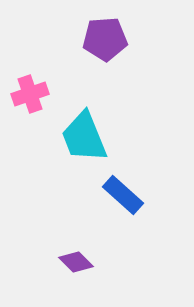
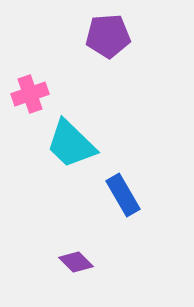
purple pentagon: moved 3 px right, 3 px up
cyan trapezoid: moved 13 px left, 7 px down; rotated 24 degrees counterclockwise
blue rectangle: rotated 18 degrees clockwise
